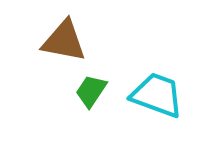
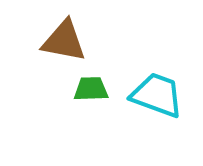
green trapezoid: moved 2 px up; rotated 54 degrees clockwise
